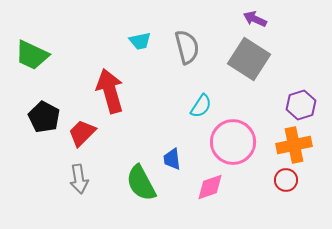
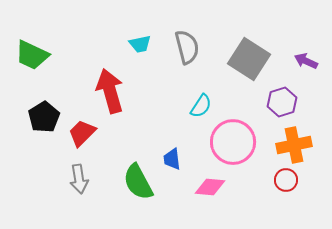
purple arrow: moved 51 px right, 42 px down
cyan trapezoid: moved 3 px down
purple hexagon: moved 19 px left, 3 px up
black pentagon: rotated 12 degrees clockwise
green semicircle: moved 3 px left, 1 px up
pink diamond: rotated 24 degrees clockwise
